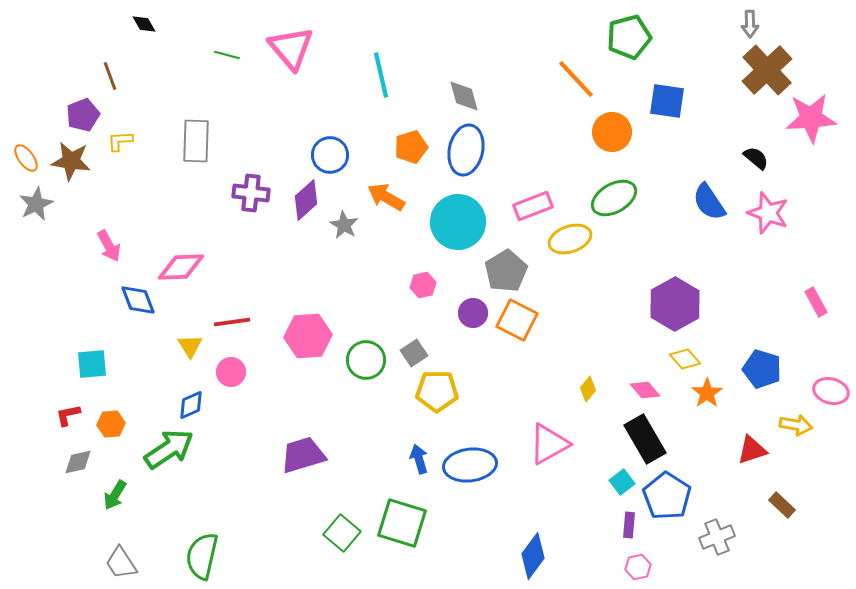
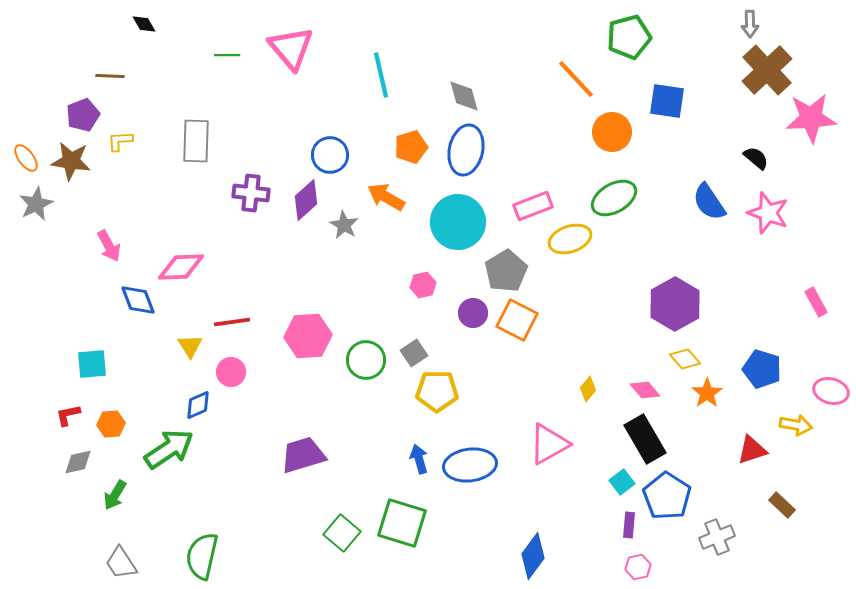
green line at (227, 55): rotated 15 degrees counterclockwise
brown line at (110, 76): rotated 68 degrees counterclockwise
blue diamond at (191, 405): moved 7 px right
